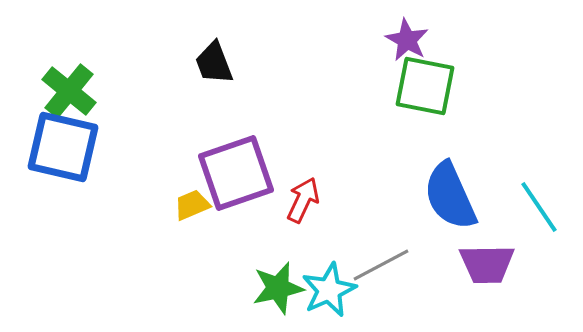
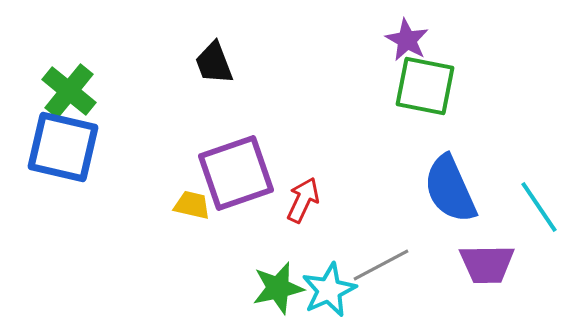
blue semicircle: moved 7 px up
yellow trapezoid: rotated 36 degrees clockwise
